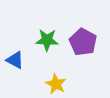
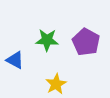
purple pentagon: moved 3 px right
yellow star: rotated 15 degrees clockwise
